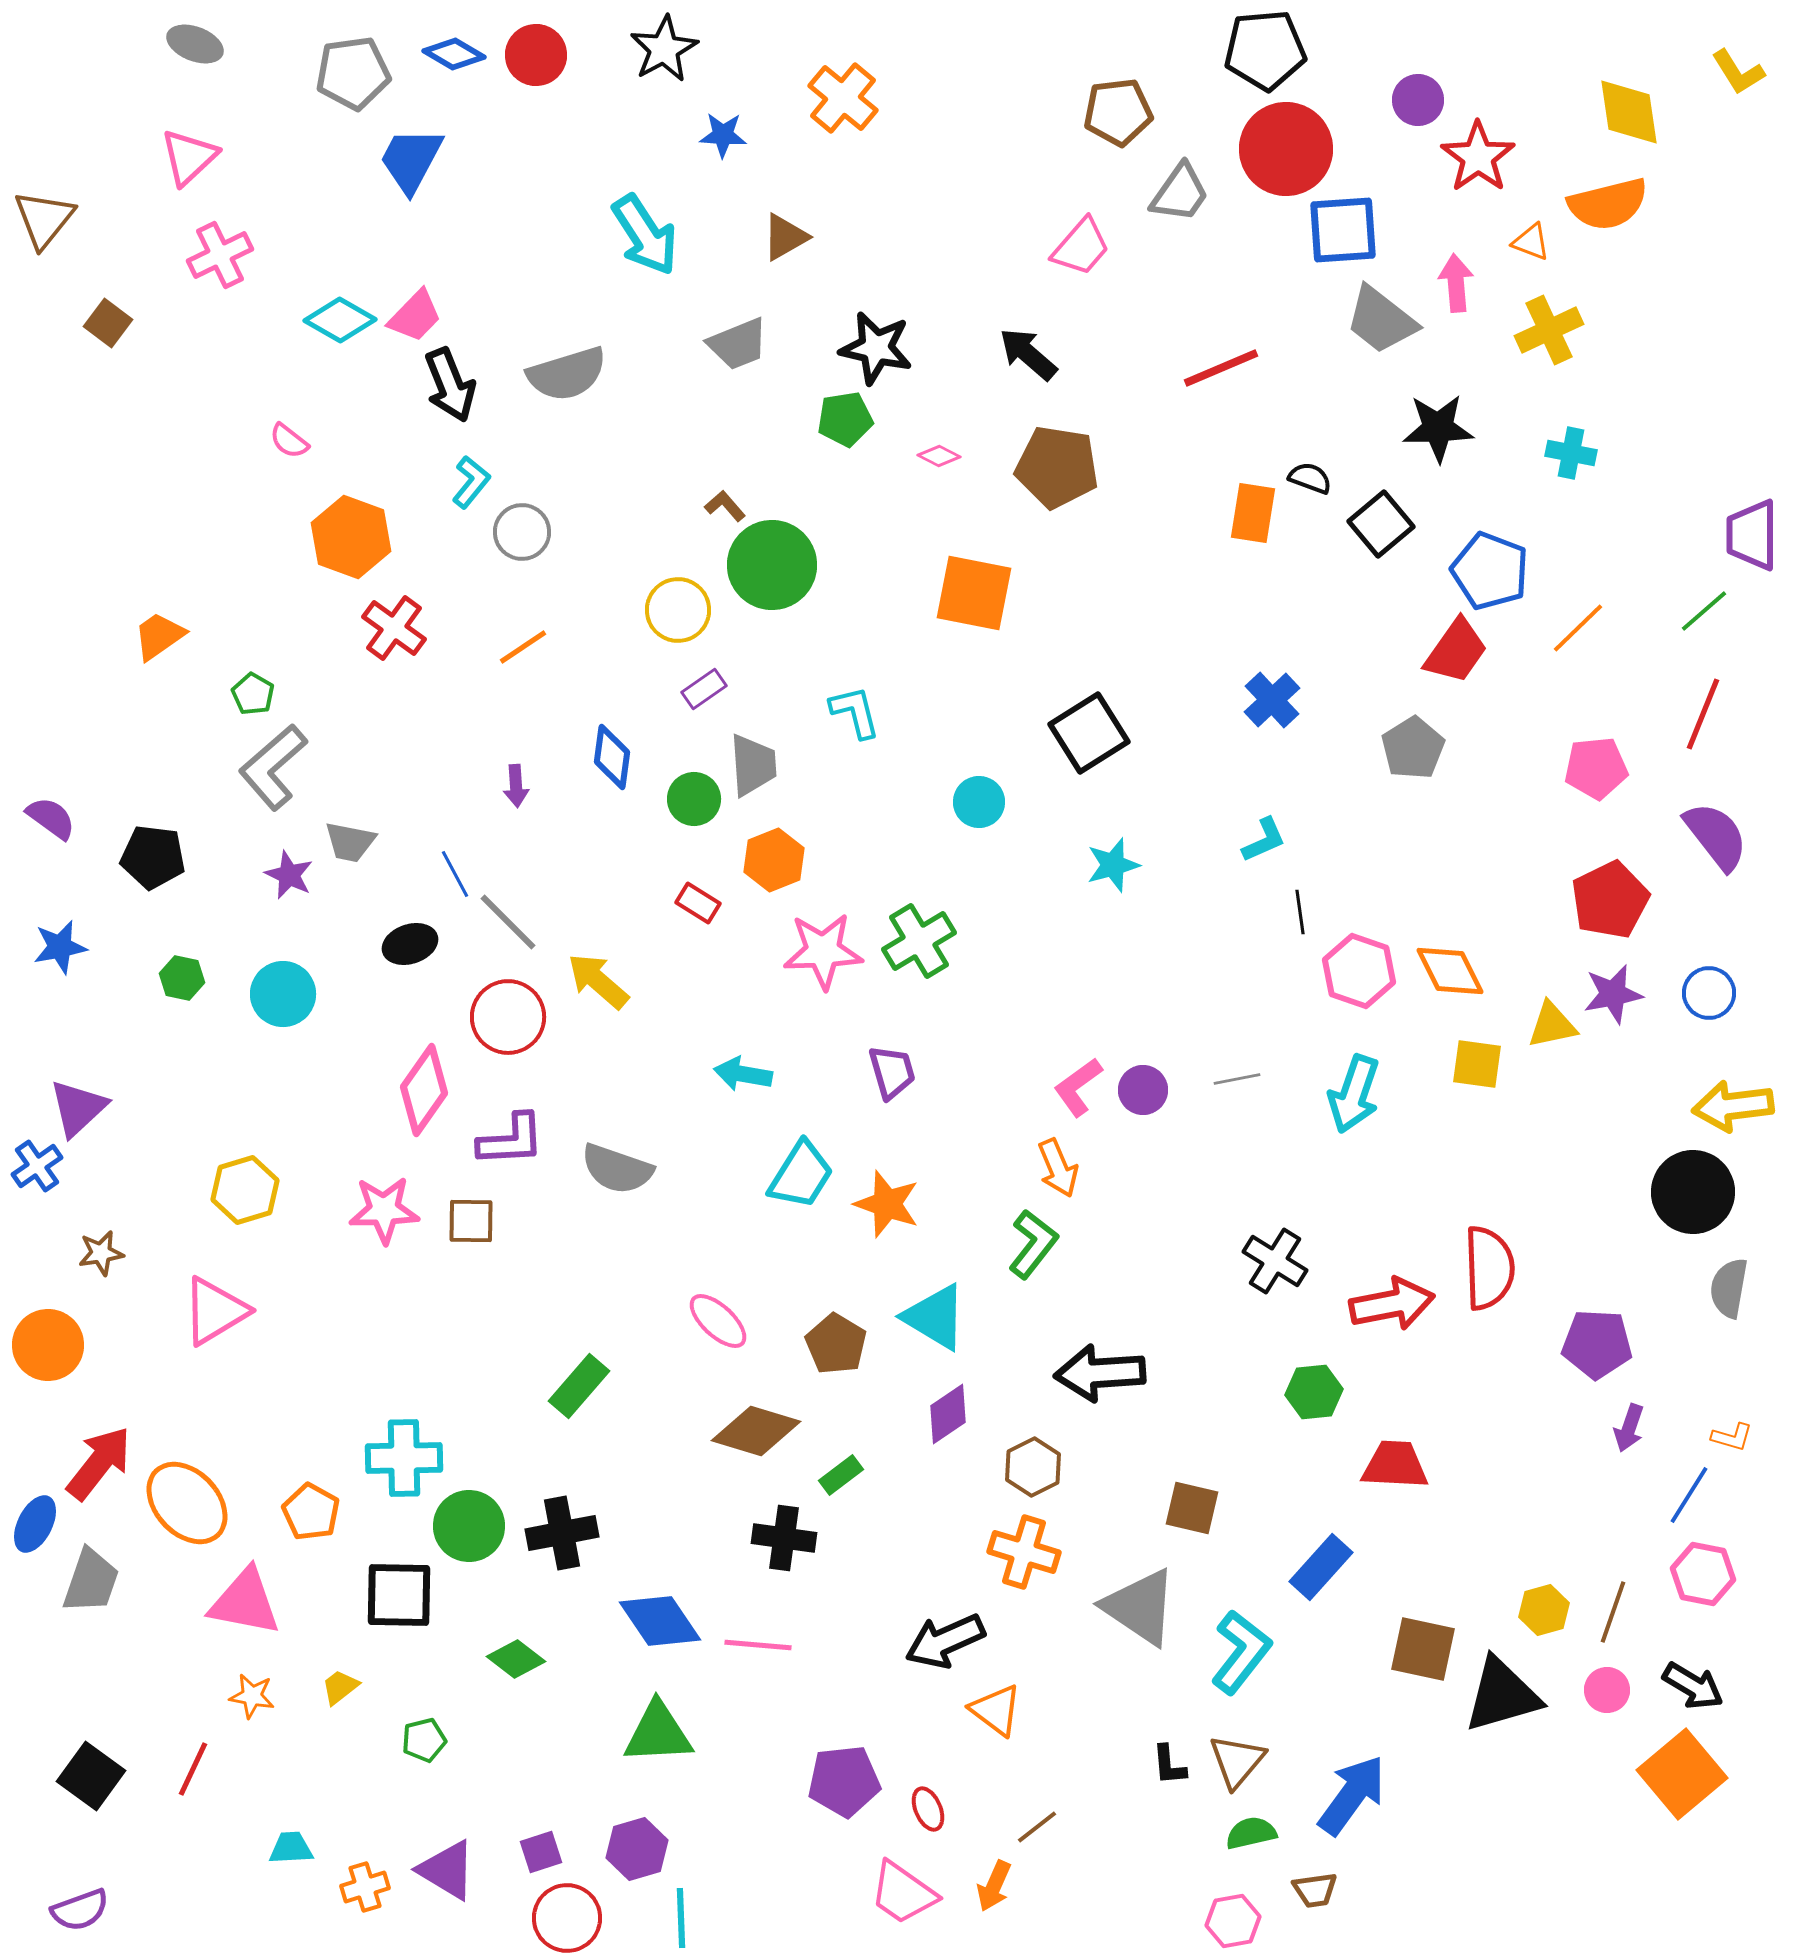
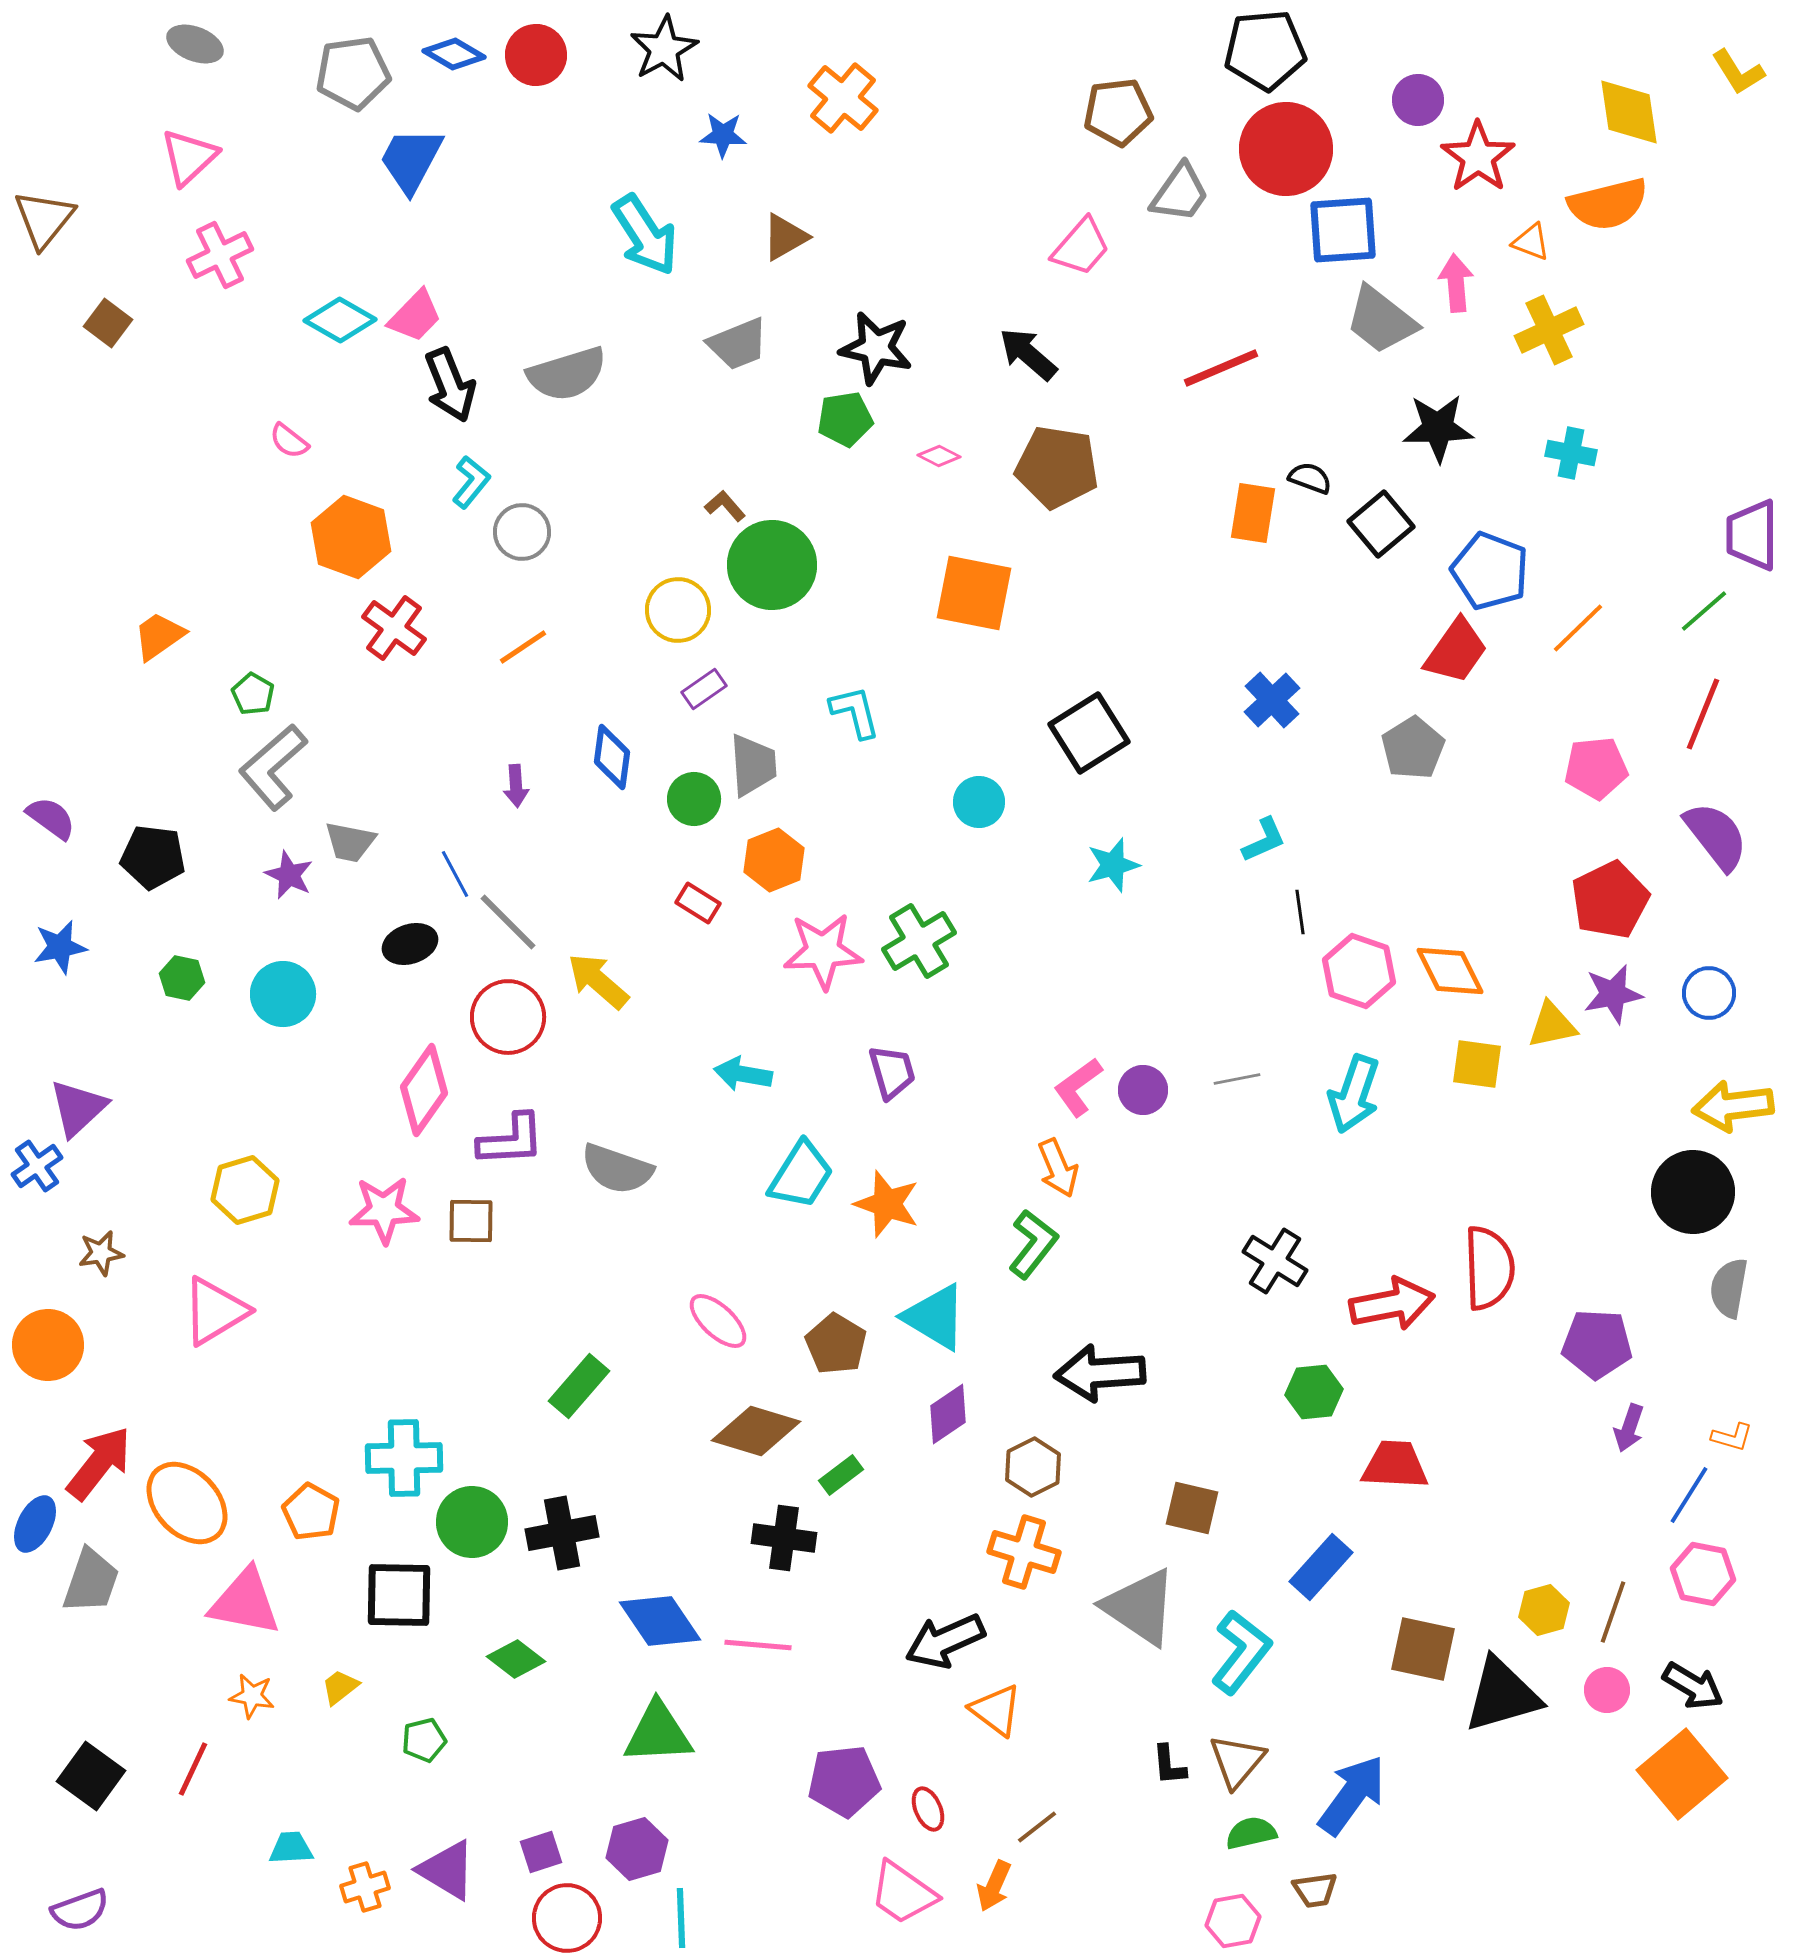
green circle at (469, 1526): moved 3 px right, 4 px up
